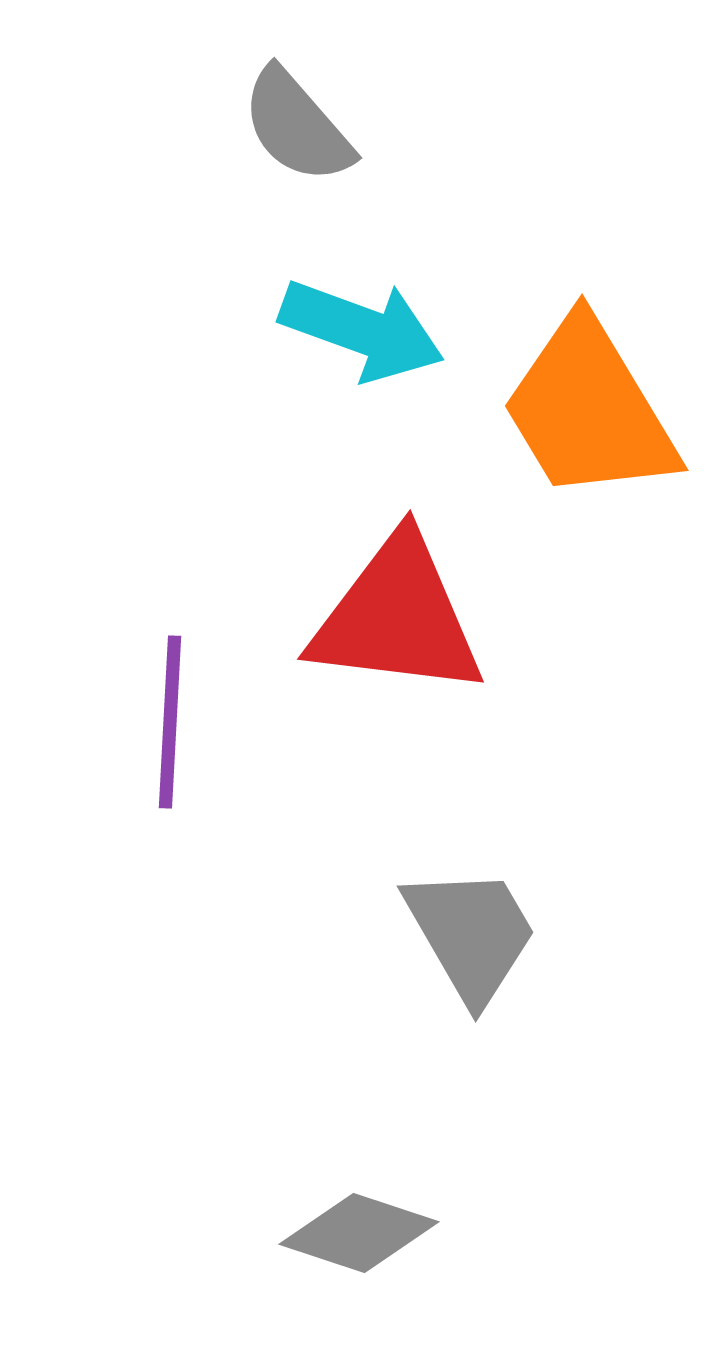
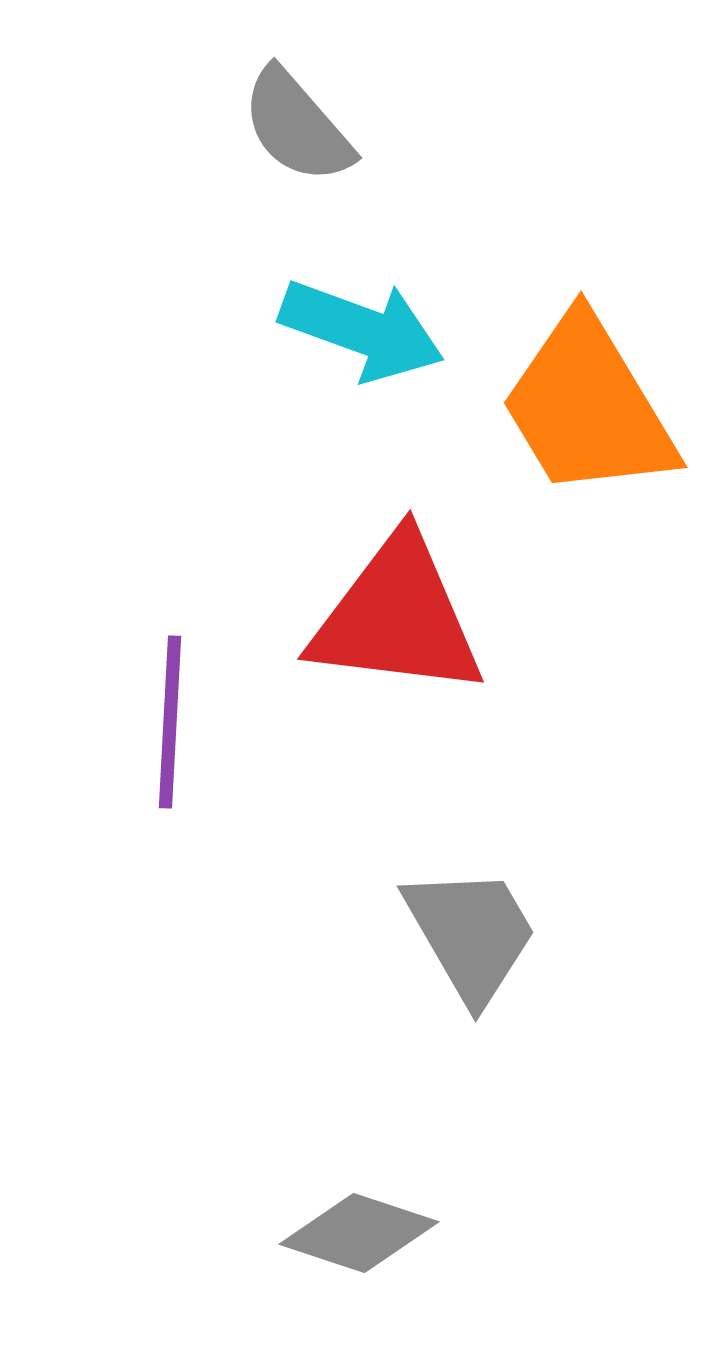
orange trapezoid: moved 1 px left, 3 px up
